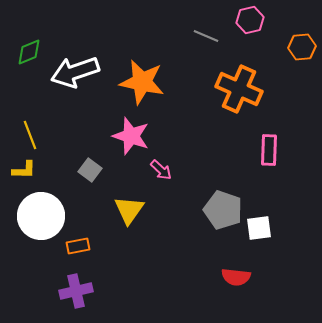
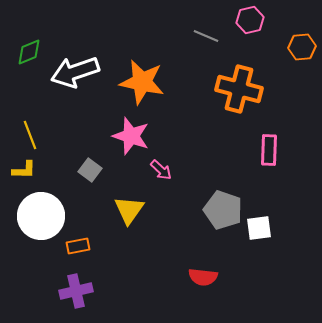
orange cross: rotated 9 degrees counterclockwise
red semicircle: moved 33 px left
